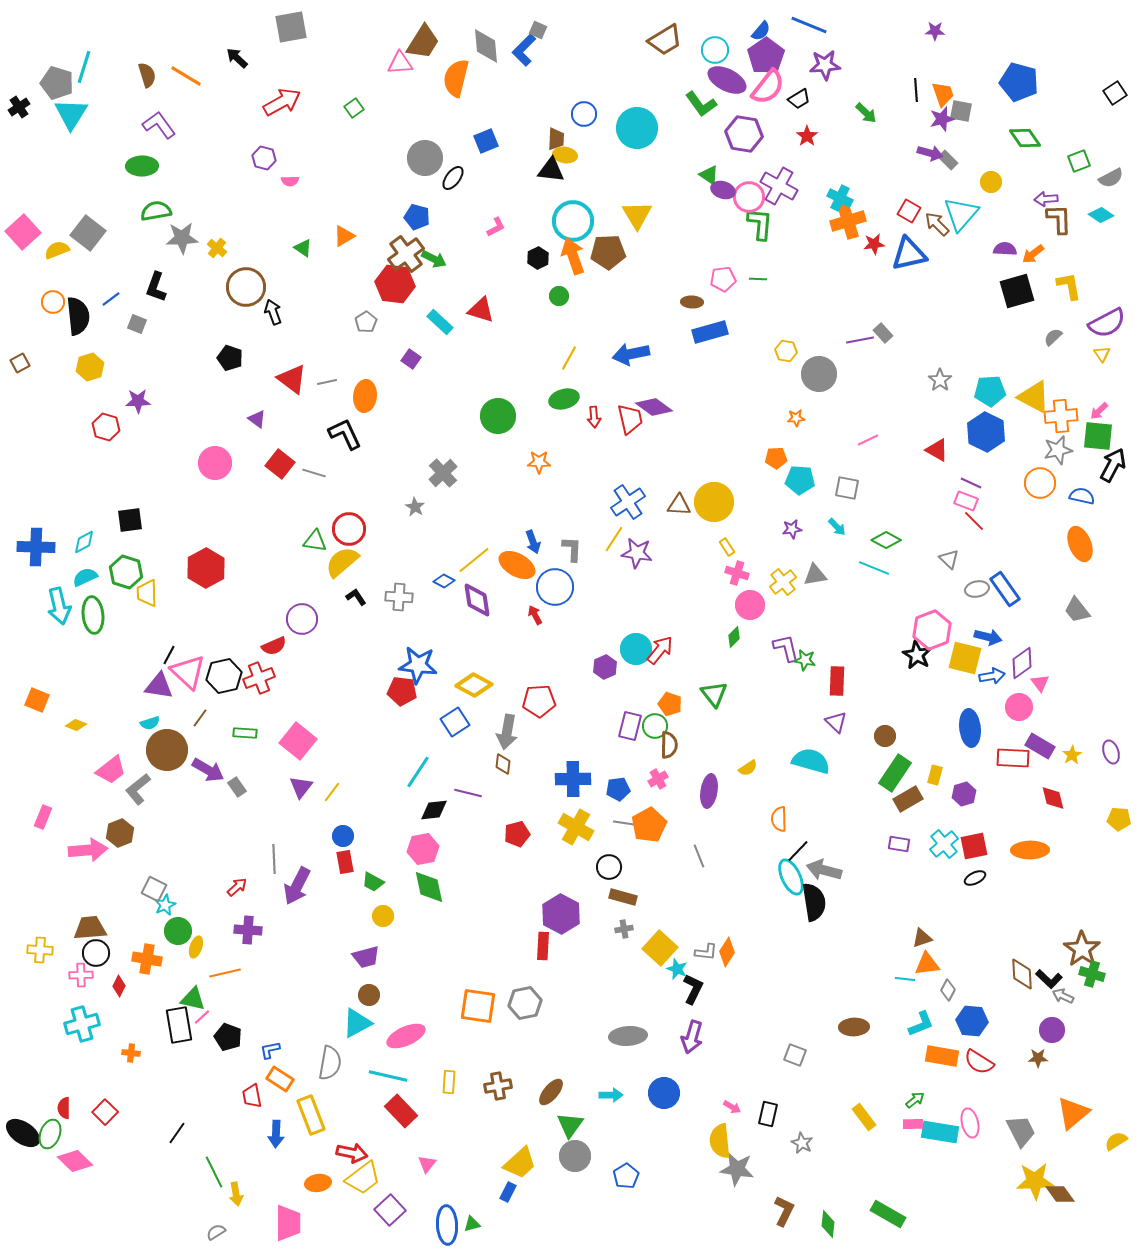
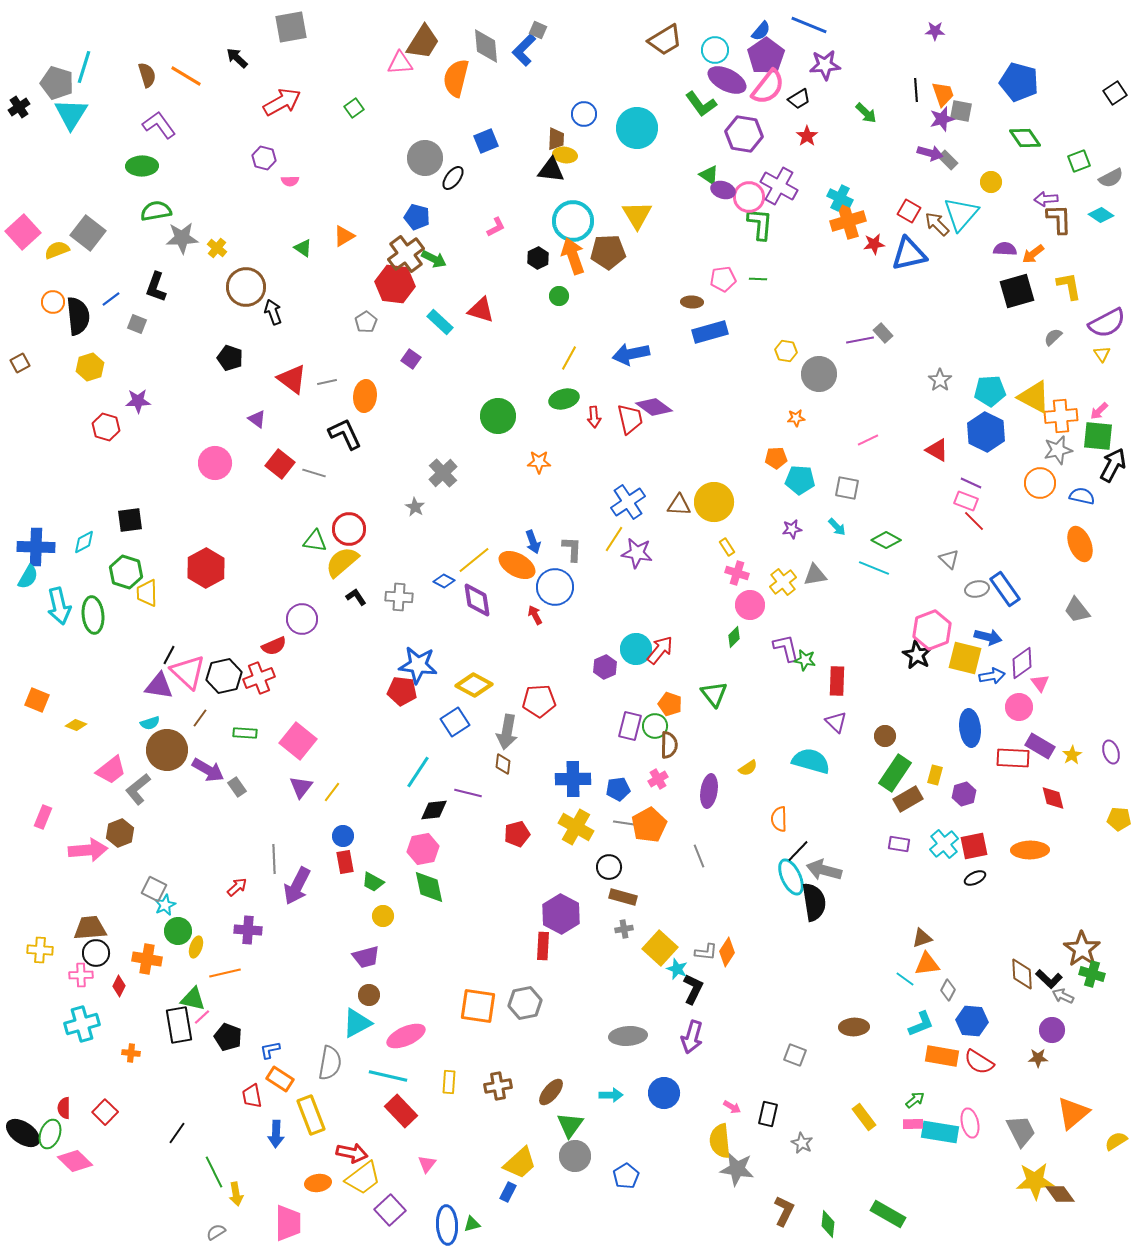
cyan semicircle at (85, 577): moved 57 px left; rotated 145 degrees clockwise
cyan line at (905, 979): rotated 30 degrees clockwise
